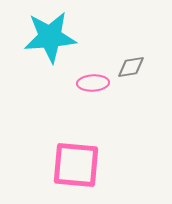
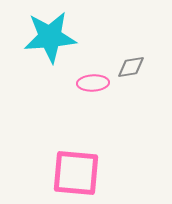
pink square: moved 8 px down
